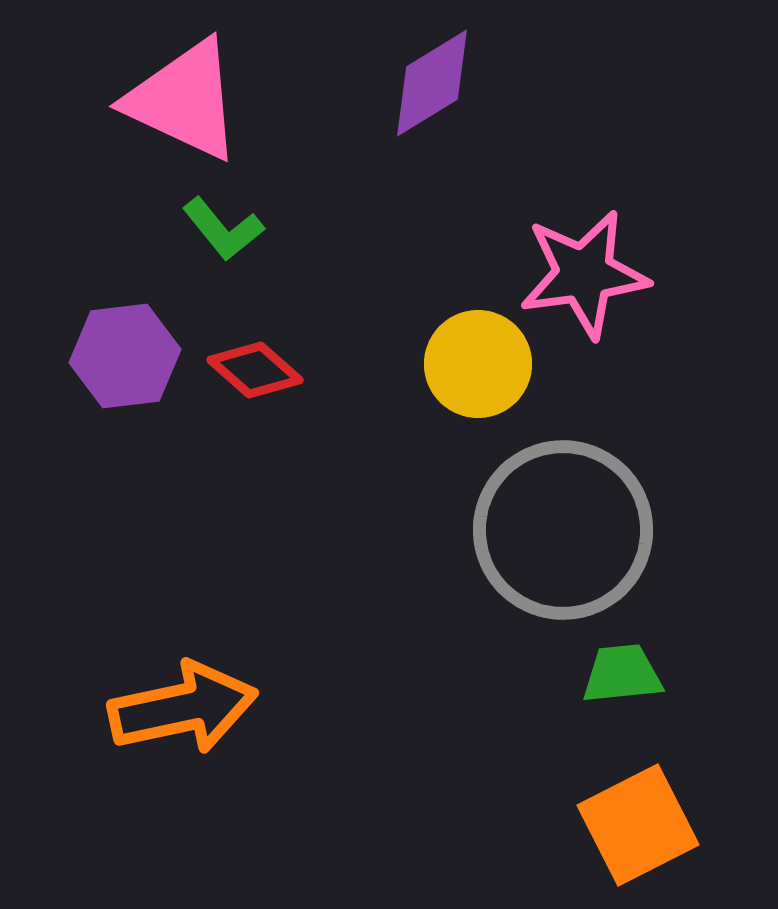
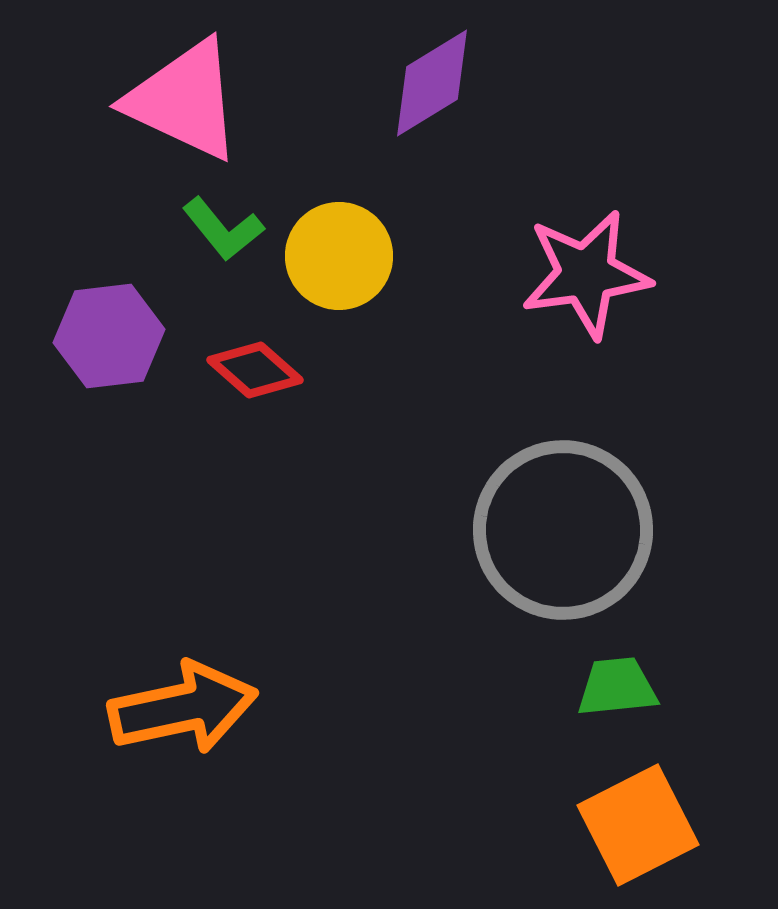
pink star: moved 2 px right
purple hexagon: moved 16 px left, 20 px up
yellow circle: moved 139 px left, 108 px up
green trapezoid: moved 5 px left, 13 px down
